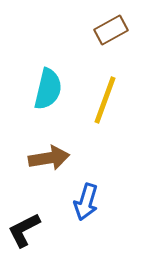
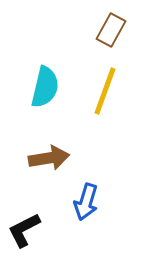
brown rectangle: rotated 32 degrees counterclockwise
cyan semicircle: moved 3 px left, 2 px up
yellow line: moved 9 px up
